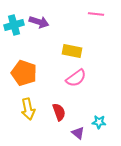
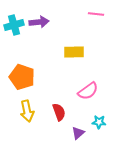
purple arrow: rotated 24 degrees counterclockwise
yellow rectangle: moved 2 px right, 1 px down; rotated 12 degrees counterclockwise
orange pentagon: moved 2 px left, 4 px down
pink semicircle: moved 12 px right, 13 px down
yellow arrow: moved 1 px left, 2 px down
purple triangle: rotated 40 degrees clockwise
